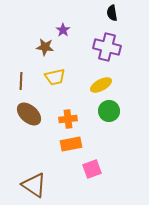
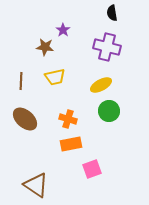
brown ellipse: moved 4 px left, 5 px down
orange cross: rotated 24 degrees clockwise
brown triangle: moved 2 px right
